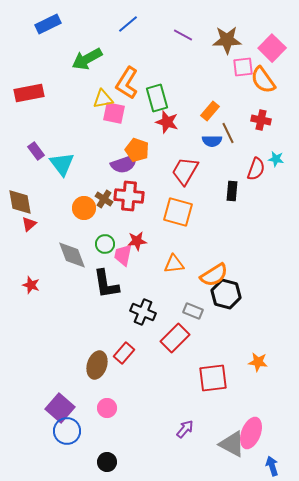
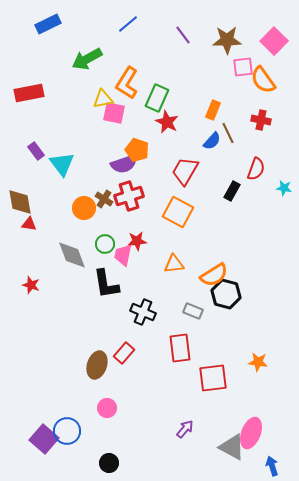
purple line at (183, 35): rotated 24 degrees clockwise
pink square at (272, 48): moved 2 px right, 7 px up
green rectangle at (157, 98): rotated 40 degrees clockwise
orange rectangle at (210, 111): moved 3 px right, 1 px up; rotated 18 degrees counterclockwise
red star at (167, 122): rotated 10 degrees clockwise
blue semicircle at (212, 141): rotated 48 degrees counterclockwise
cyan star at (276, 159): moved 8 px right, 29 px down
black rectangle at (232, 191): rotated 24 degrees clockwise
red cross at (129, 196): rotated 24 degrees counterclockwise
orange square at (178, 212): rotated 12 degrees clockwise
red triangle at (29, 224): rotated 49 degrees clockwise
red rectangle at (175, 338): moved 5 px right, 10 px down; rotated 52 degrees counterclockwise
purple square at (60, 408): moved 16 px left, 31 px down
gray triangle at (232, 444): moved 3 px down
black circle at (107, 462): moved 2 px right, 1 px down
